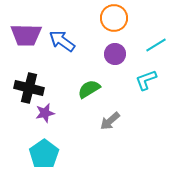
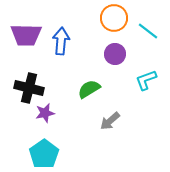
blue arrow: moved 1 px left; rotated 60 degrees clockwise
cyan line: moved 8 px left, 14 px up; rotated 70 degrees clockwise
